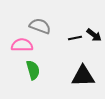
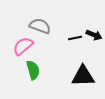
black arrow: rotated 14 degrees counterclockwise
pink semicircle: moved 1 px right, 1 px down; rotated 40 degrees counterclockwise
